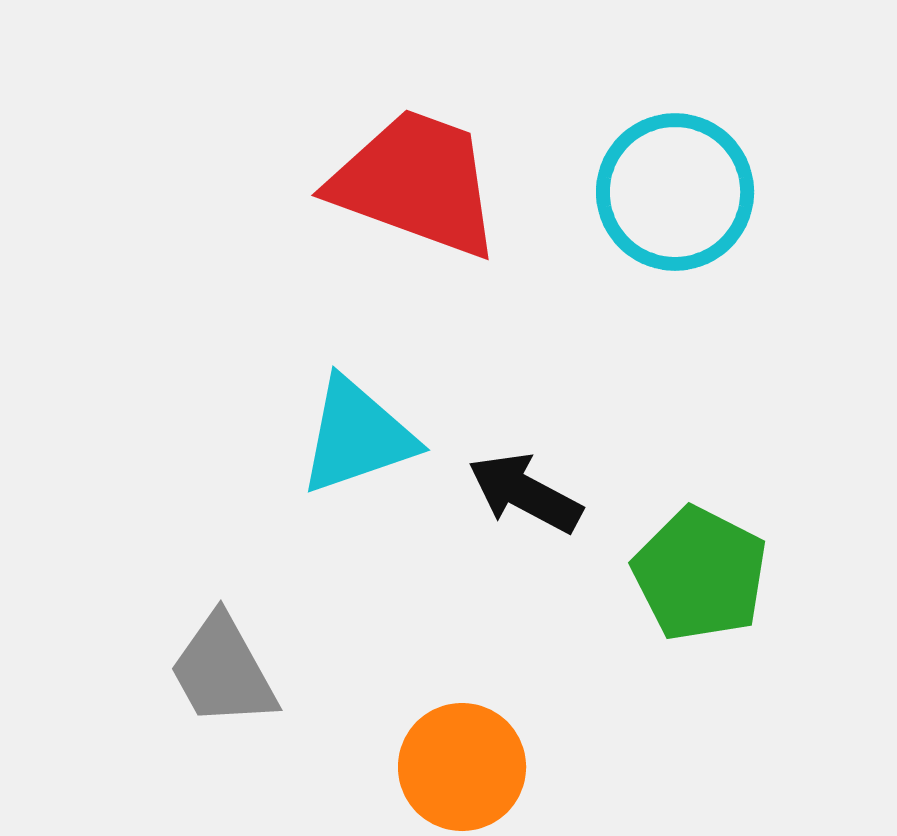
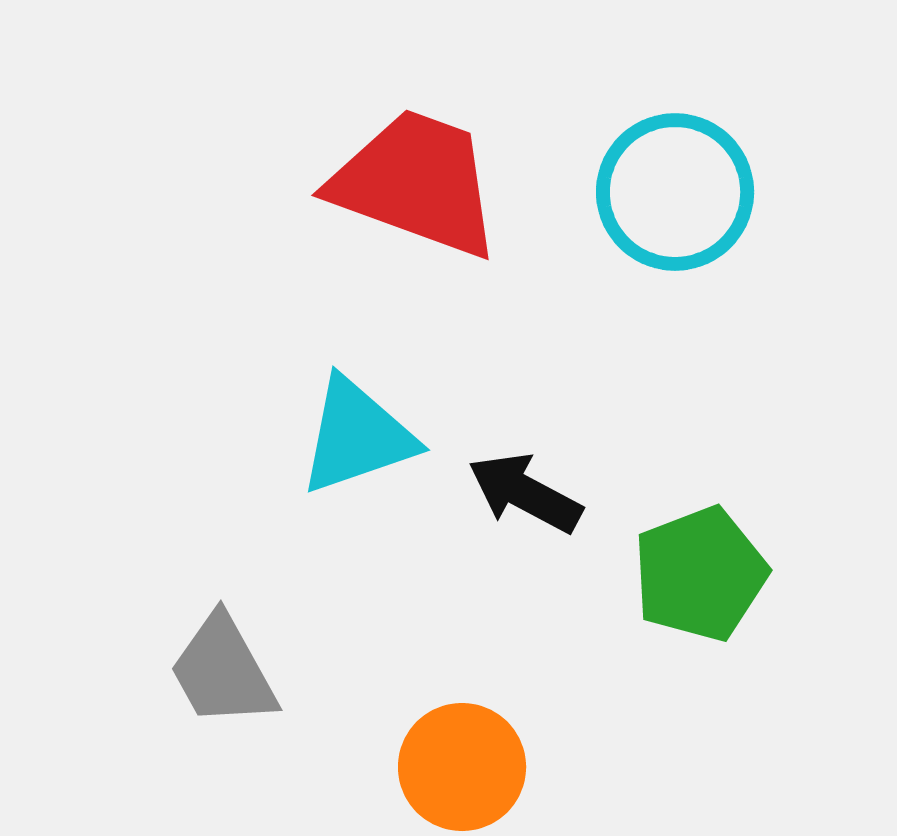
green pentagon: rotated 24 degrees clockwise
